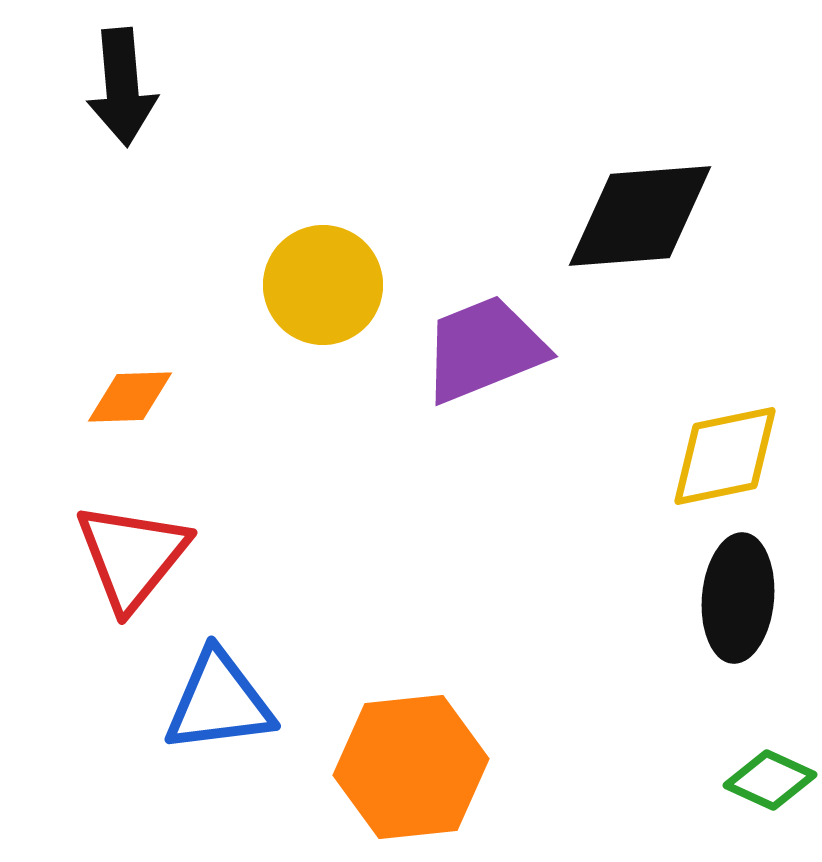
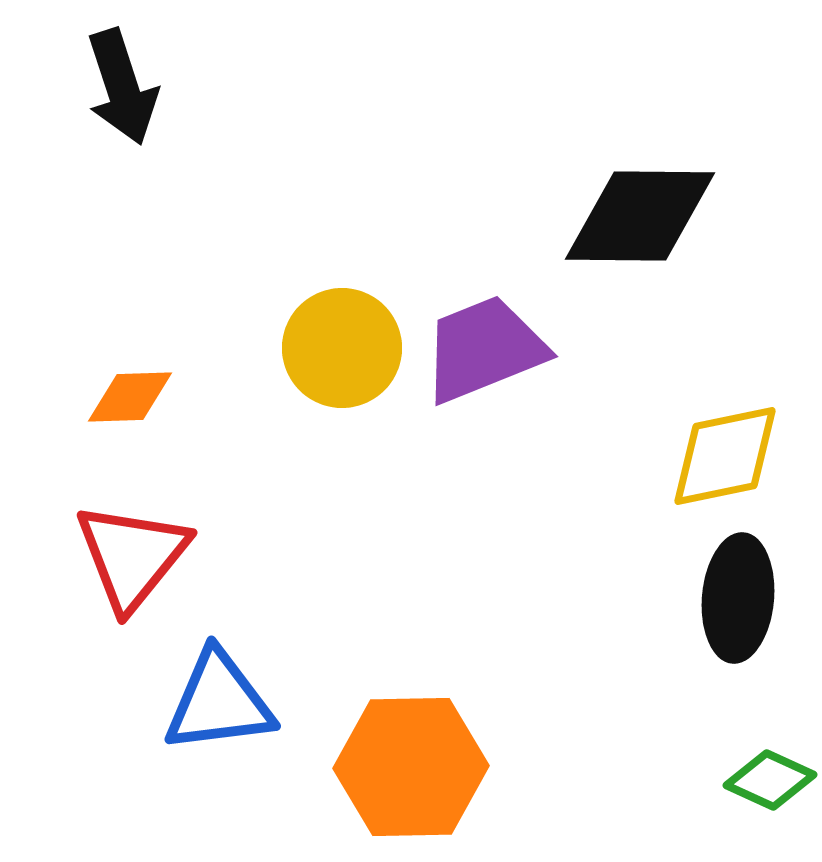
black arrow: rotated 13 degrees counterclockwise
black diamond: rotated 5 degrees clockwise
yellow circle: moved 19 px right, 63 px down
orange hexagon: rotated 5 degrees clockwise
